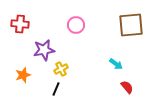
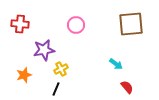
brown square: moved 1 px up
orange star: moved 1 px right
